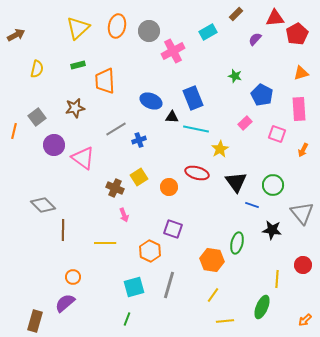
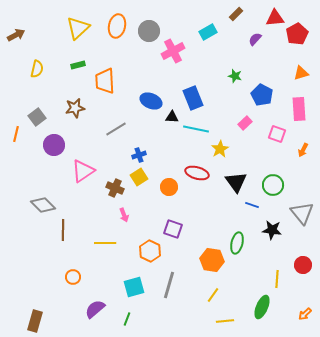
orange line at (14, 131): moved 2 px right, 3 px down
blue cross at (139, 140): moved 15 px down
pink triangle at (83, 158): moved 13 px down; rotated 50 degrees clockwise
purple semicircle at (65, 303): moved 30 px right, 6 px down
orange arrow at (305, 320): moved 6 px up
